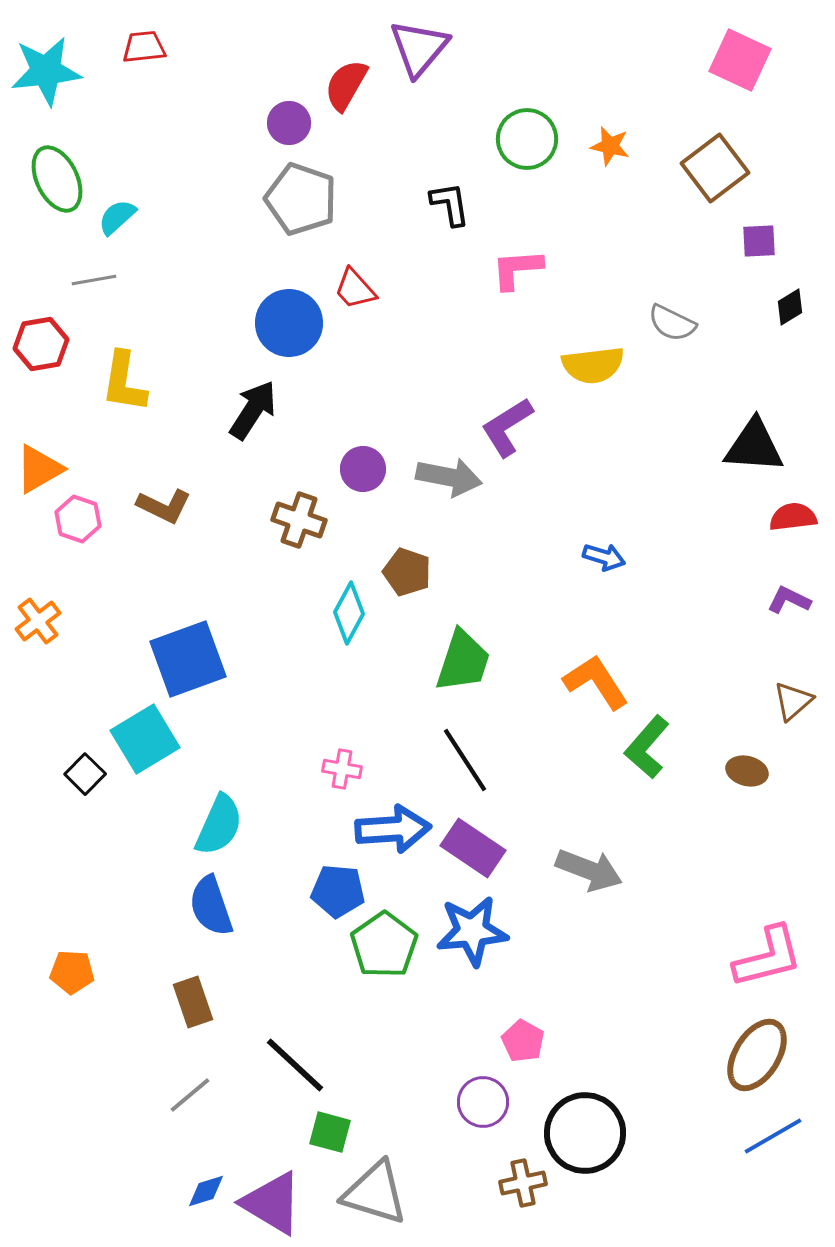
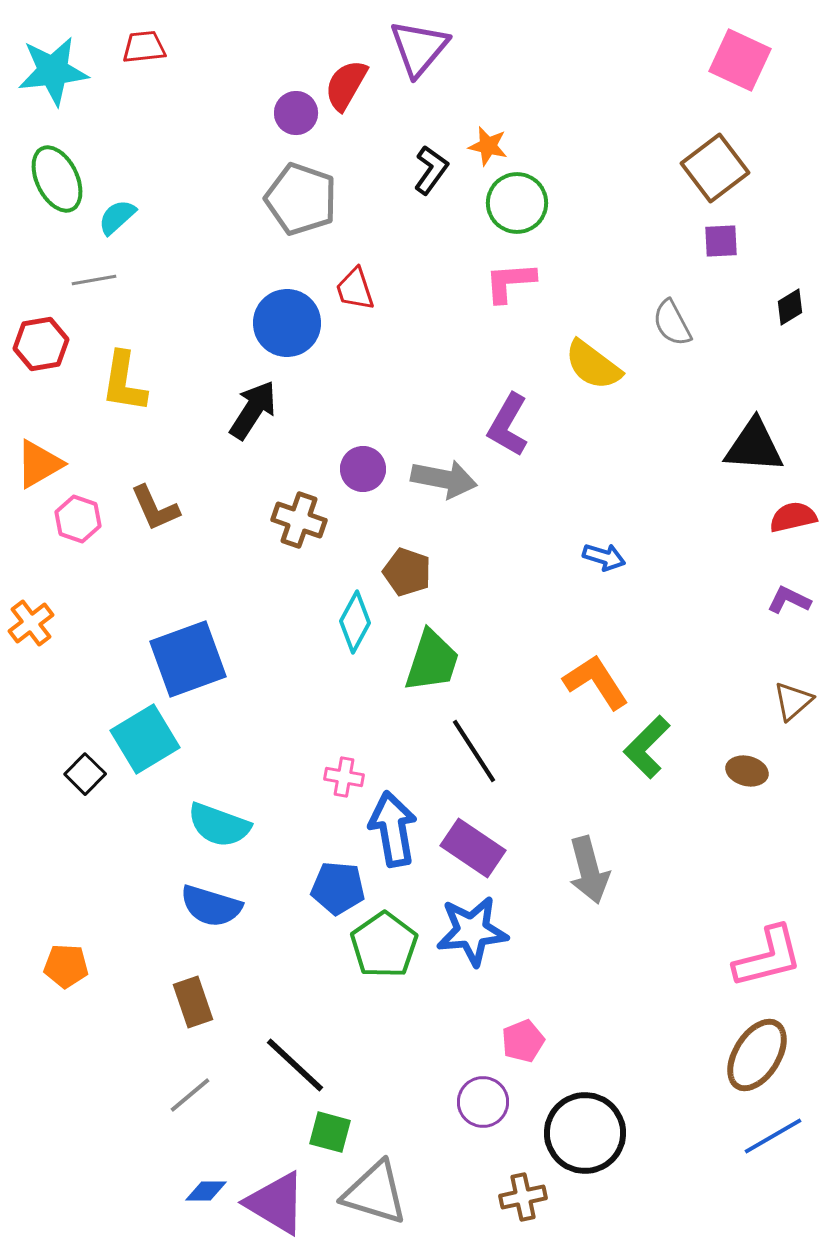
cyan star at (46, 71): moved 7 px right
purple circle at (289, 123): moved 7 px right, 10 px up
green circle at (527, 139): moved 10 px left, 64 px down
orange star at (610, 146): moved 122 px left
black L-shape at (450, 204): moved 19 px left, 34 px up; rotated 45 degrees clockwise
purple square at (759, 241): moved 38 px left
pink L-shape at (517, 269): moved 7 px left, 13 px down
red trapezoid at (355, 289): rotated 24 degrees clockwise
blue circle at (289, 323): moved 2 px left
gray semicircle at (672, 323): rotated 36 degrees clockwise
yellow semicircle at (593, 365): rotated 44 degrees clockwise
purple L-shape at (507, 427): moved 1 px right, 2 px up; rotated 28 degrees counterclockwise
orange triangle at (39, 469): moved 5 px up
gray arrow at (449, 477): moved 5 px left, 2 px down
brown L-shape at (164, 506): moved 9 px left, 2 px down; rotated 40 degrees clockwise
red semicircle at (793, 517): rotated 6 degrees counterclockwise
cyan diamond at (349, 613): moved 6 px right, 9 px down
orange cross at (38, 621): moved 7 px left, 2 px down
green trapezoid at (463, 661): moved 31 px left
green L-shape at (647, 747): rotated 4 degrees clockwise
black line at (465, 760): moved 9 px right, 9 px up
pink cross at (342, 769): moved 2 px right, 8 px down
cyan semicircle at (219, 825): rotated 86 degrees clockwise
blue arrow at (393, 829): rotated 96 degrees counterclockwise
gray arrow at (589, 870): rotated 54 degrees clockwise
blue pentagon at (338, 891): moved 3 px up
blue semicircle at (211, 906): rotated 54 degrees counterclockwise
orange pentagon at (72, 972): moved 6 px left, 6 px up
pink pentagon at (523, 1041): rotated 21 degrees clockwise
brown cross at (523, 1183): moved 14 px down
blue diamond at (206, 1191): rotated 18 degrees clockwise
purple triangle at (272, 1203): moved 4 px right
